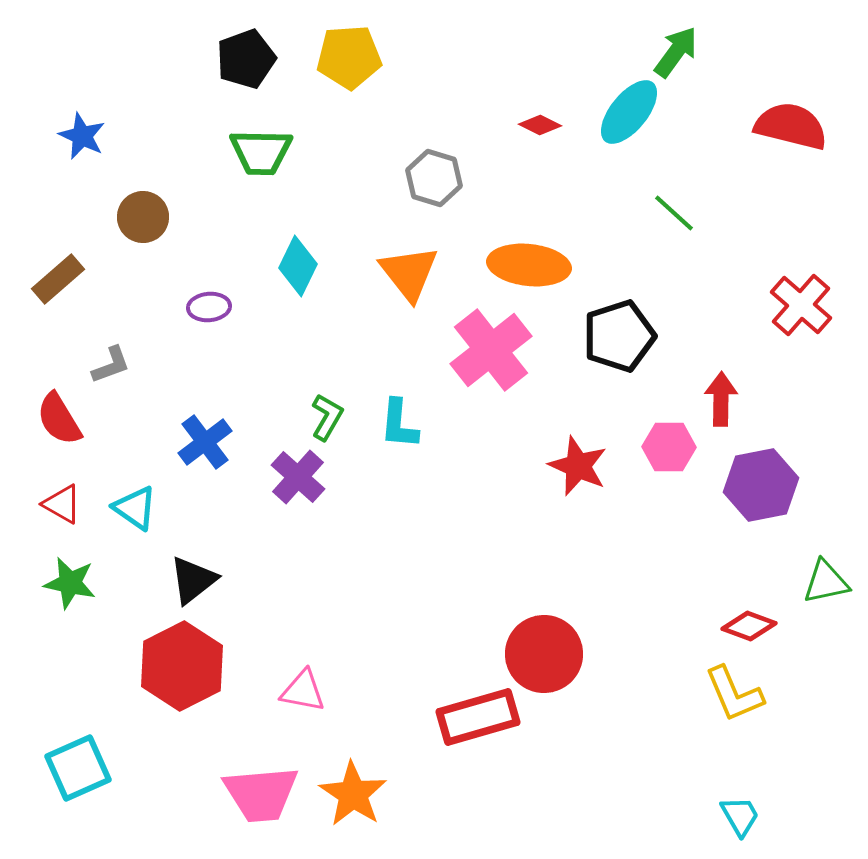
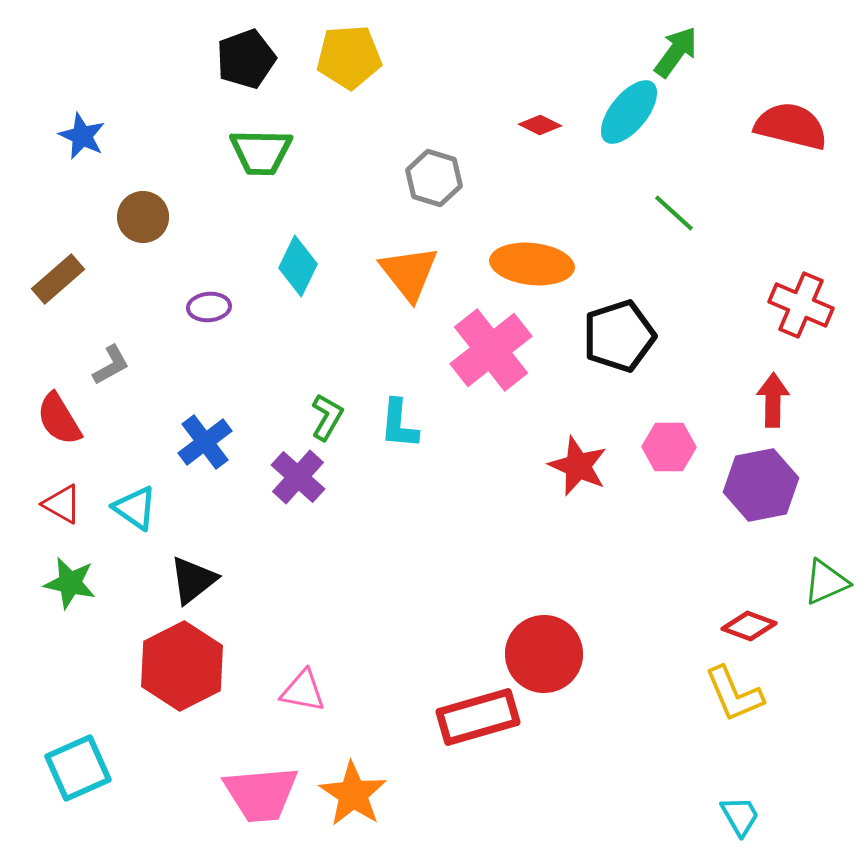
orange ellipse at (529, 265): moved 3 px right, 1 px up
red cross at (801, 305): rotated 18 degrees counterclockwise
gray L-shape at (111, 365): rotated 9 degrees counterclockwise
red arrow at (721, 399): moved 52 px right, 1 px down
green triangle at (826, 582): rotated 12 degrees counterclockwise
